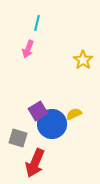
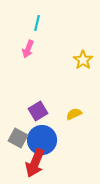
blue circle: moved 10 px left, 16 px down
gray square: rotated 12 degrees clockwise
